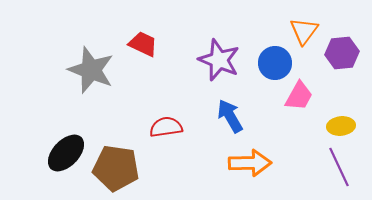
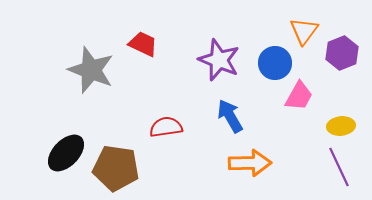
purple hexagon: rotated 16 degrees counterclockwise
